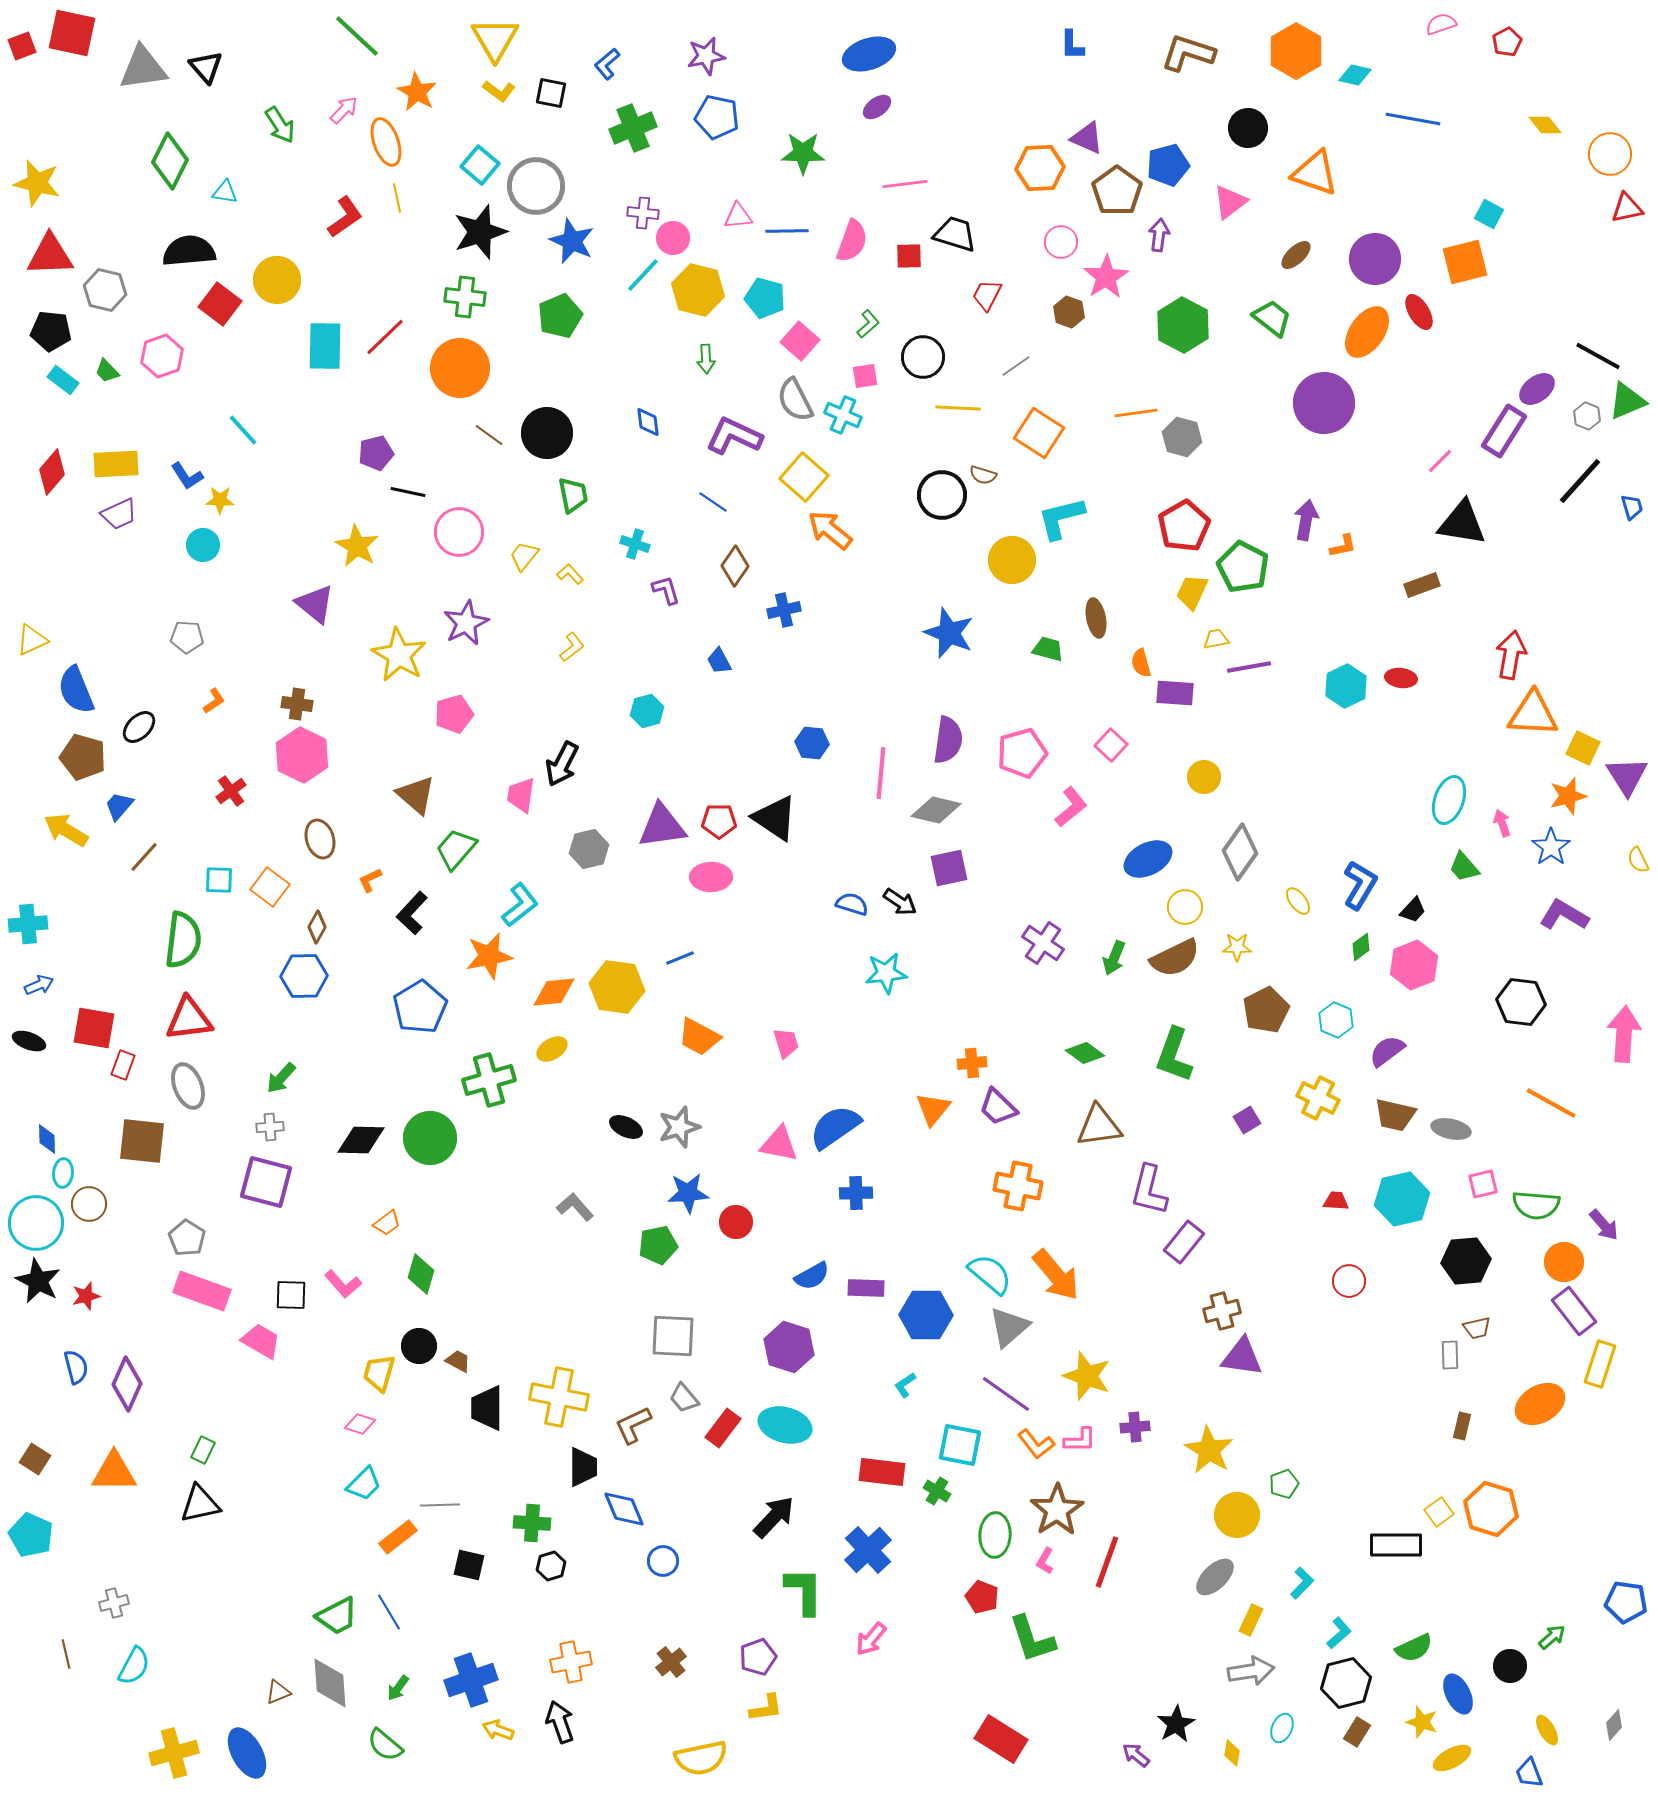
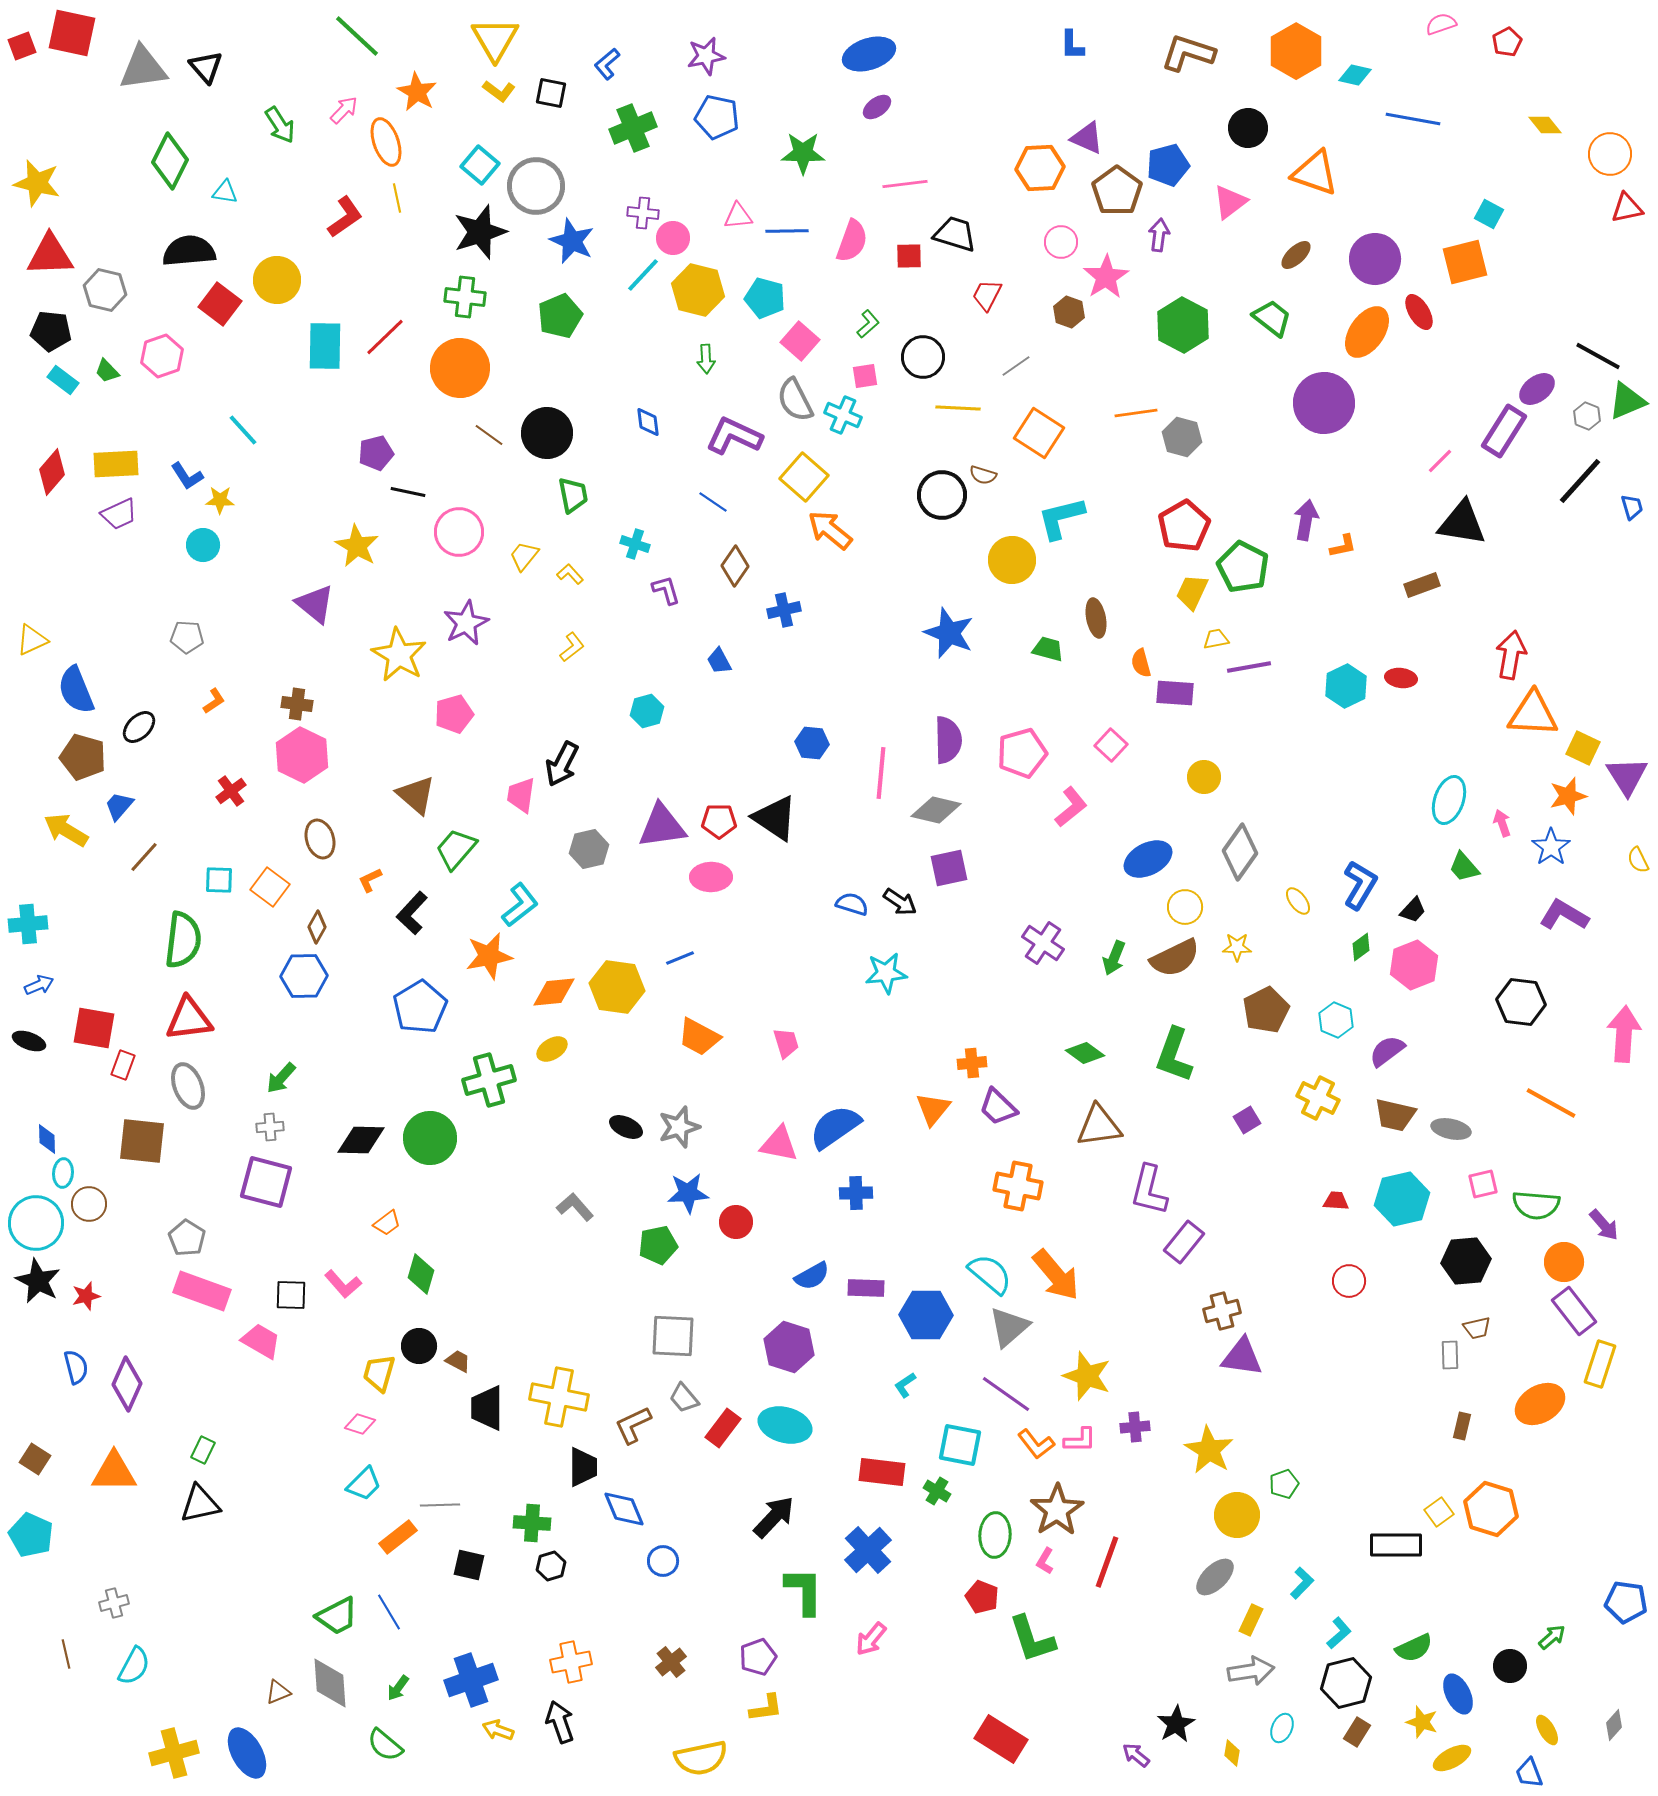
purple semicircle at (948, 740): rotated 9 degrees counterclockwise
